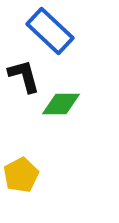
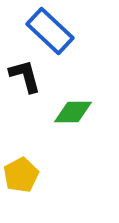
black L-shape: moved 1 px right
green diamond: moved 12 px right, 8 px down
